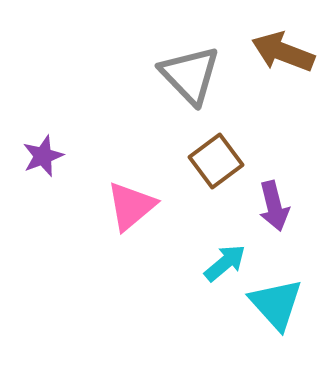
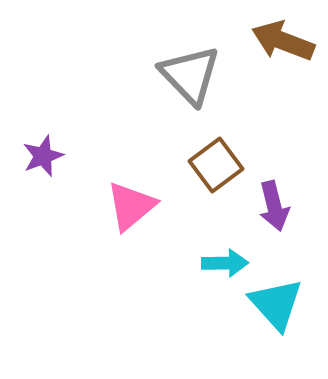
brown arrow: moved 11 px up
brown square: moved 4 px down
cyan arrow: rotated 39 degrees clockwise
